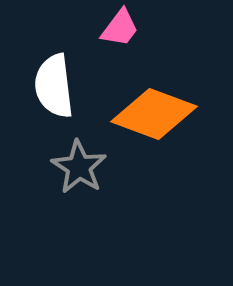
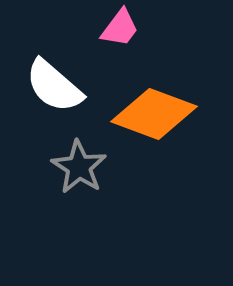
white semicircle: rotated 42 degrees counterclockwise
